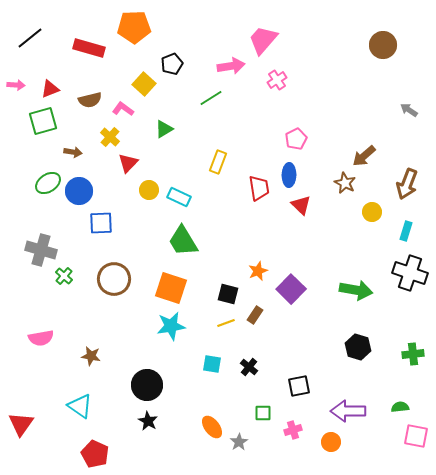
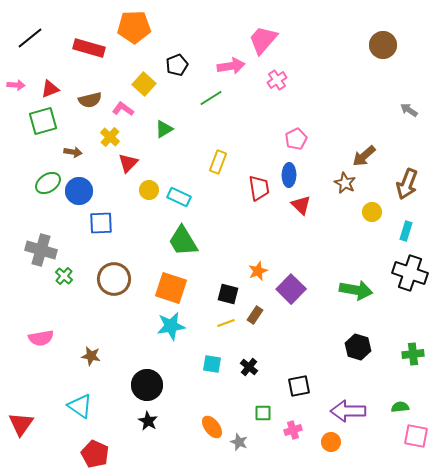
black pentagon at (172, 64): moved 5 px right, 1 px down
gray star at (239, 442): rotated 18 degrees counterclockwise
